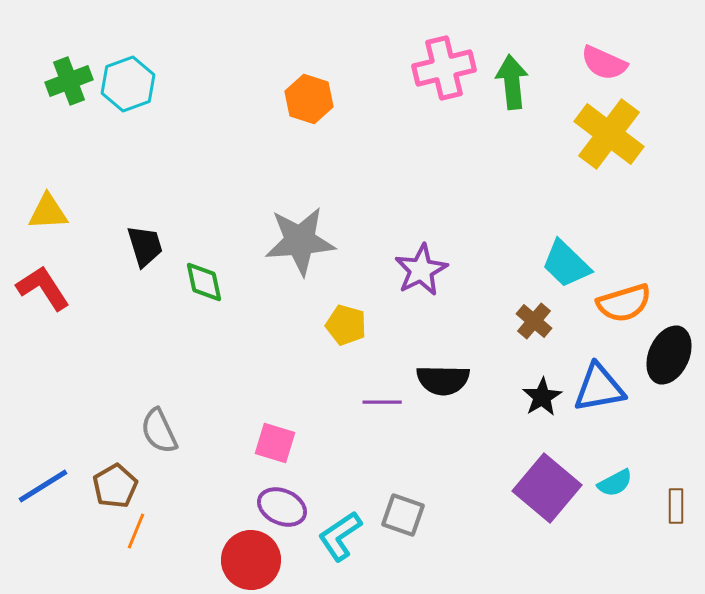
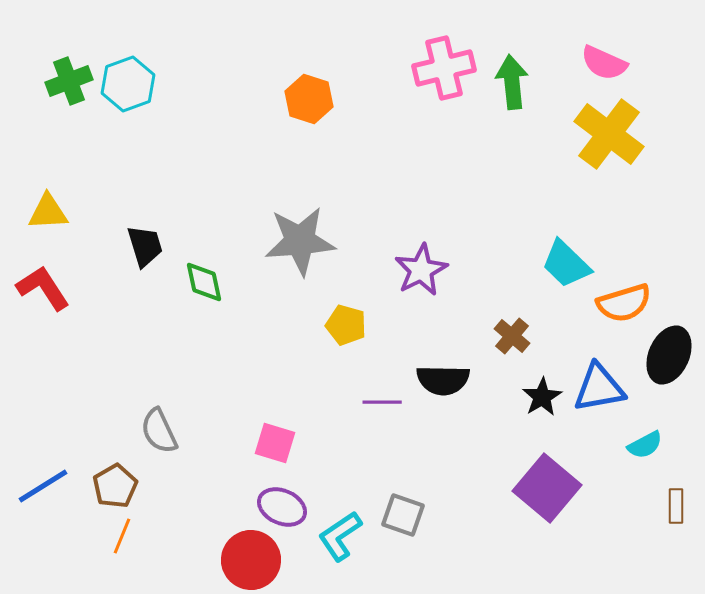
brown cross: moved 22 px left, 15 px down
cyan semicircle: moved 30 px right, 38 px up
orange line: moved 14 px left, 5 px down
